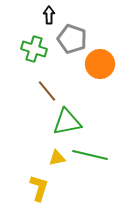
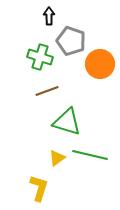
black arrow: moved 1 px down
gray pentagon: moved 1 px left, 2 px down
green cross: moved 6 px right, 8 px down
brown line: rotated 70 degrees counterclockwise
green triangle: rotated 28 degrees clockwise
yellow triangle: rotated 24 degrees counterclockwise
